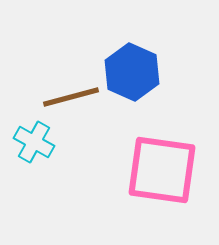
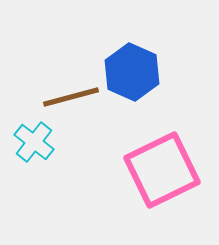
cyan cross: rotated 9 degrees clockwise
pink square: rotated 34 degrees counterclockwise
